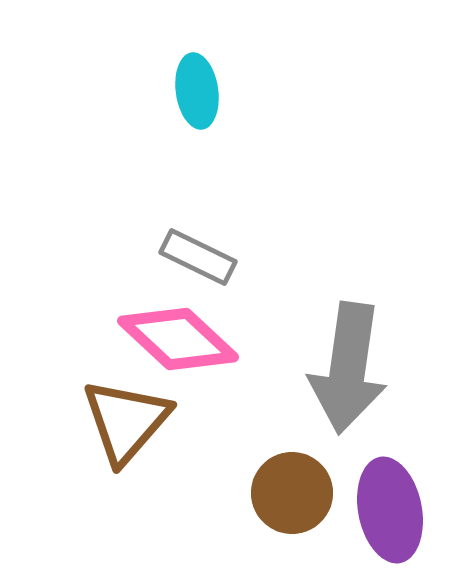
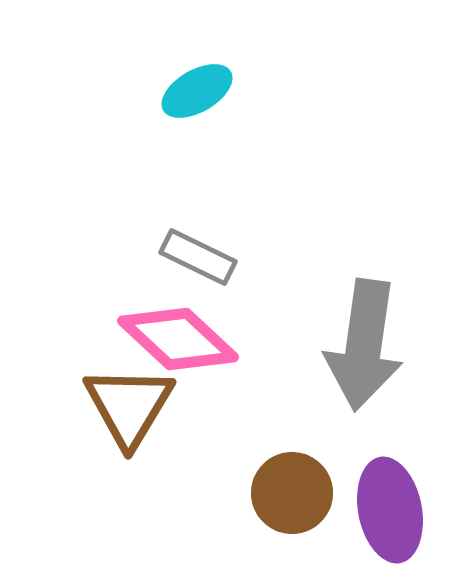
cyan ellipse: rotated 68 degrees clockwise
gray arrow: moved 16 px right, 23 px up
brown triangle: moved 3 px right, 15 px up; rotated 10 degrees counterclockwise
